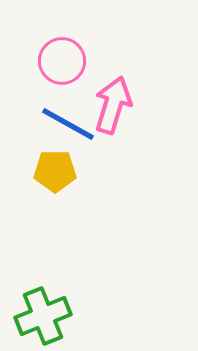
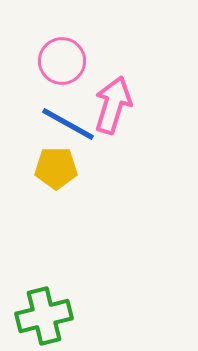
yellow pentagon: moved 1 px right, 3 px up
green cross: moved 1 px right; rotated 8 degrees clockwise
